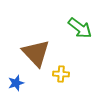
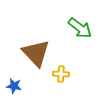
blue star: moved 2 px left, 3 px down; rotated 28 degrees clockwise
